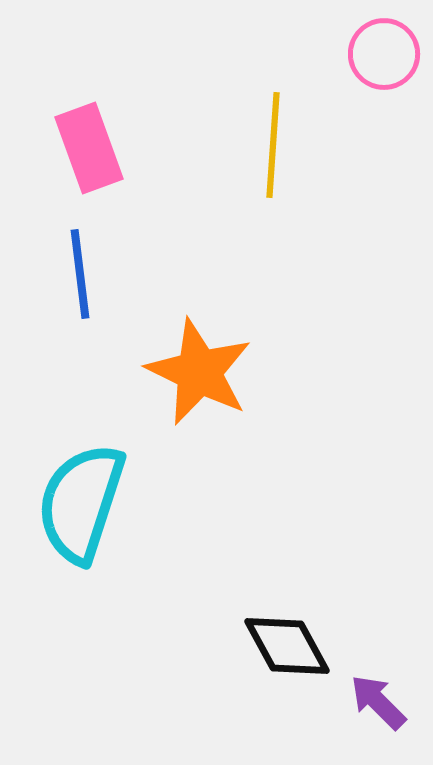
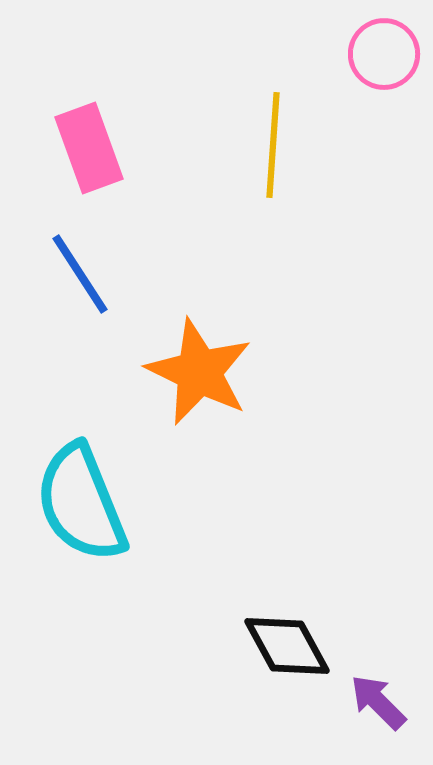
blue line: rotated 26 degrees counterclockwise
cyan semicircle: rotated 40 degrees counterclockwise
